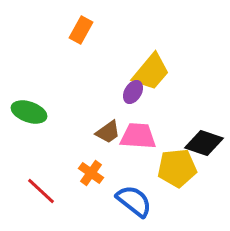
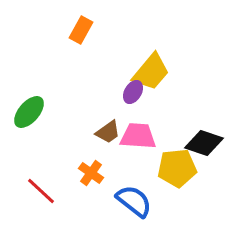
green ellipse: rotated 68 degrees counterclockwise
